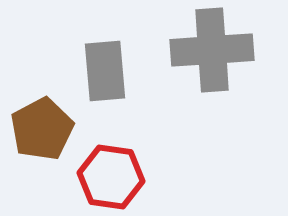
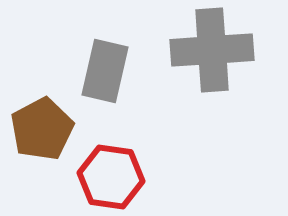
gray rectangle: rotated 18 degrees clockwise
